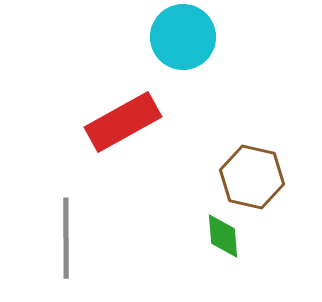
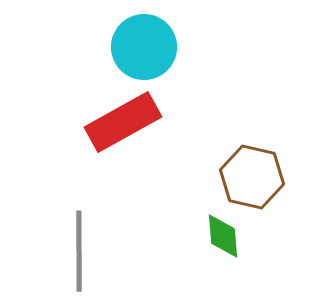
cyan circle: moved 39 px left, 10 px down
gray line: moved 13 px right, 13 px down
